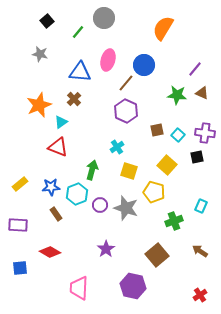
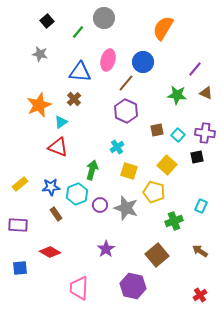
blue circle at (144, 65): moved 1 px left, 3 px up
brown triangle at (202, 93): moved 4 px right
